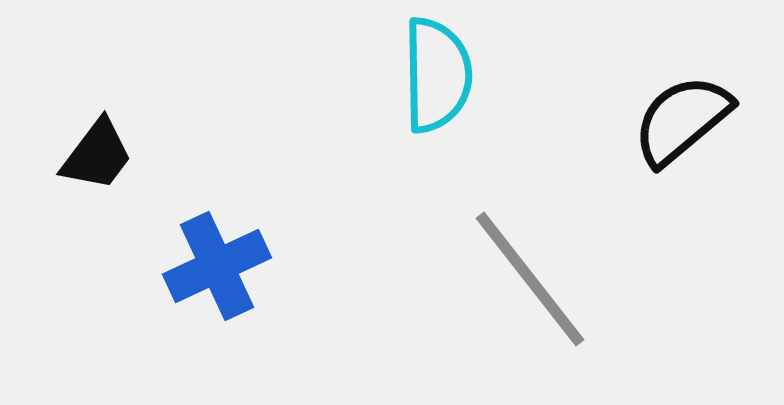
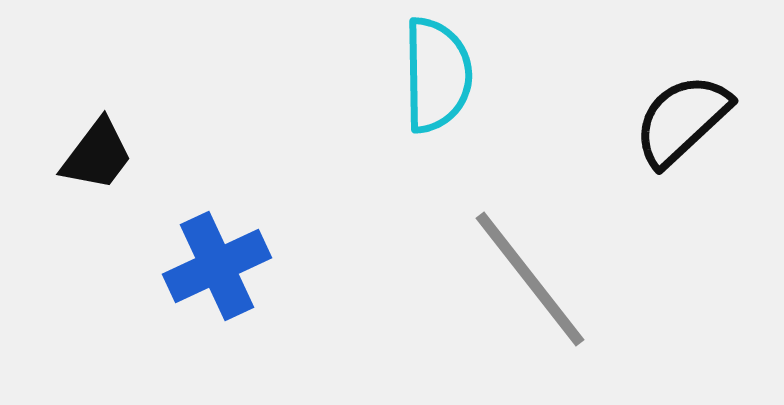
black semicircle: rotated 3 degrees counterclockwise
